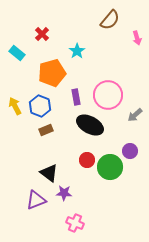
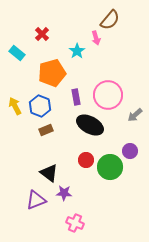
pink arrow: moved 41 px left
red circle: moved 1 px left
